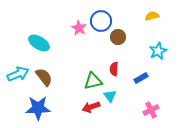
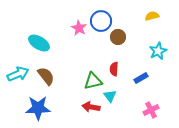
brown semicircle: moved 2 px right, 1 px up
red arrow: rotated 30 degrees clockwise
